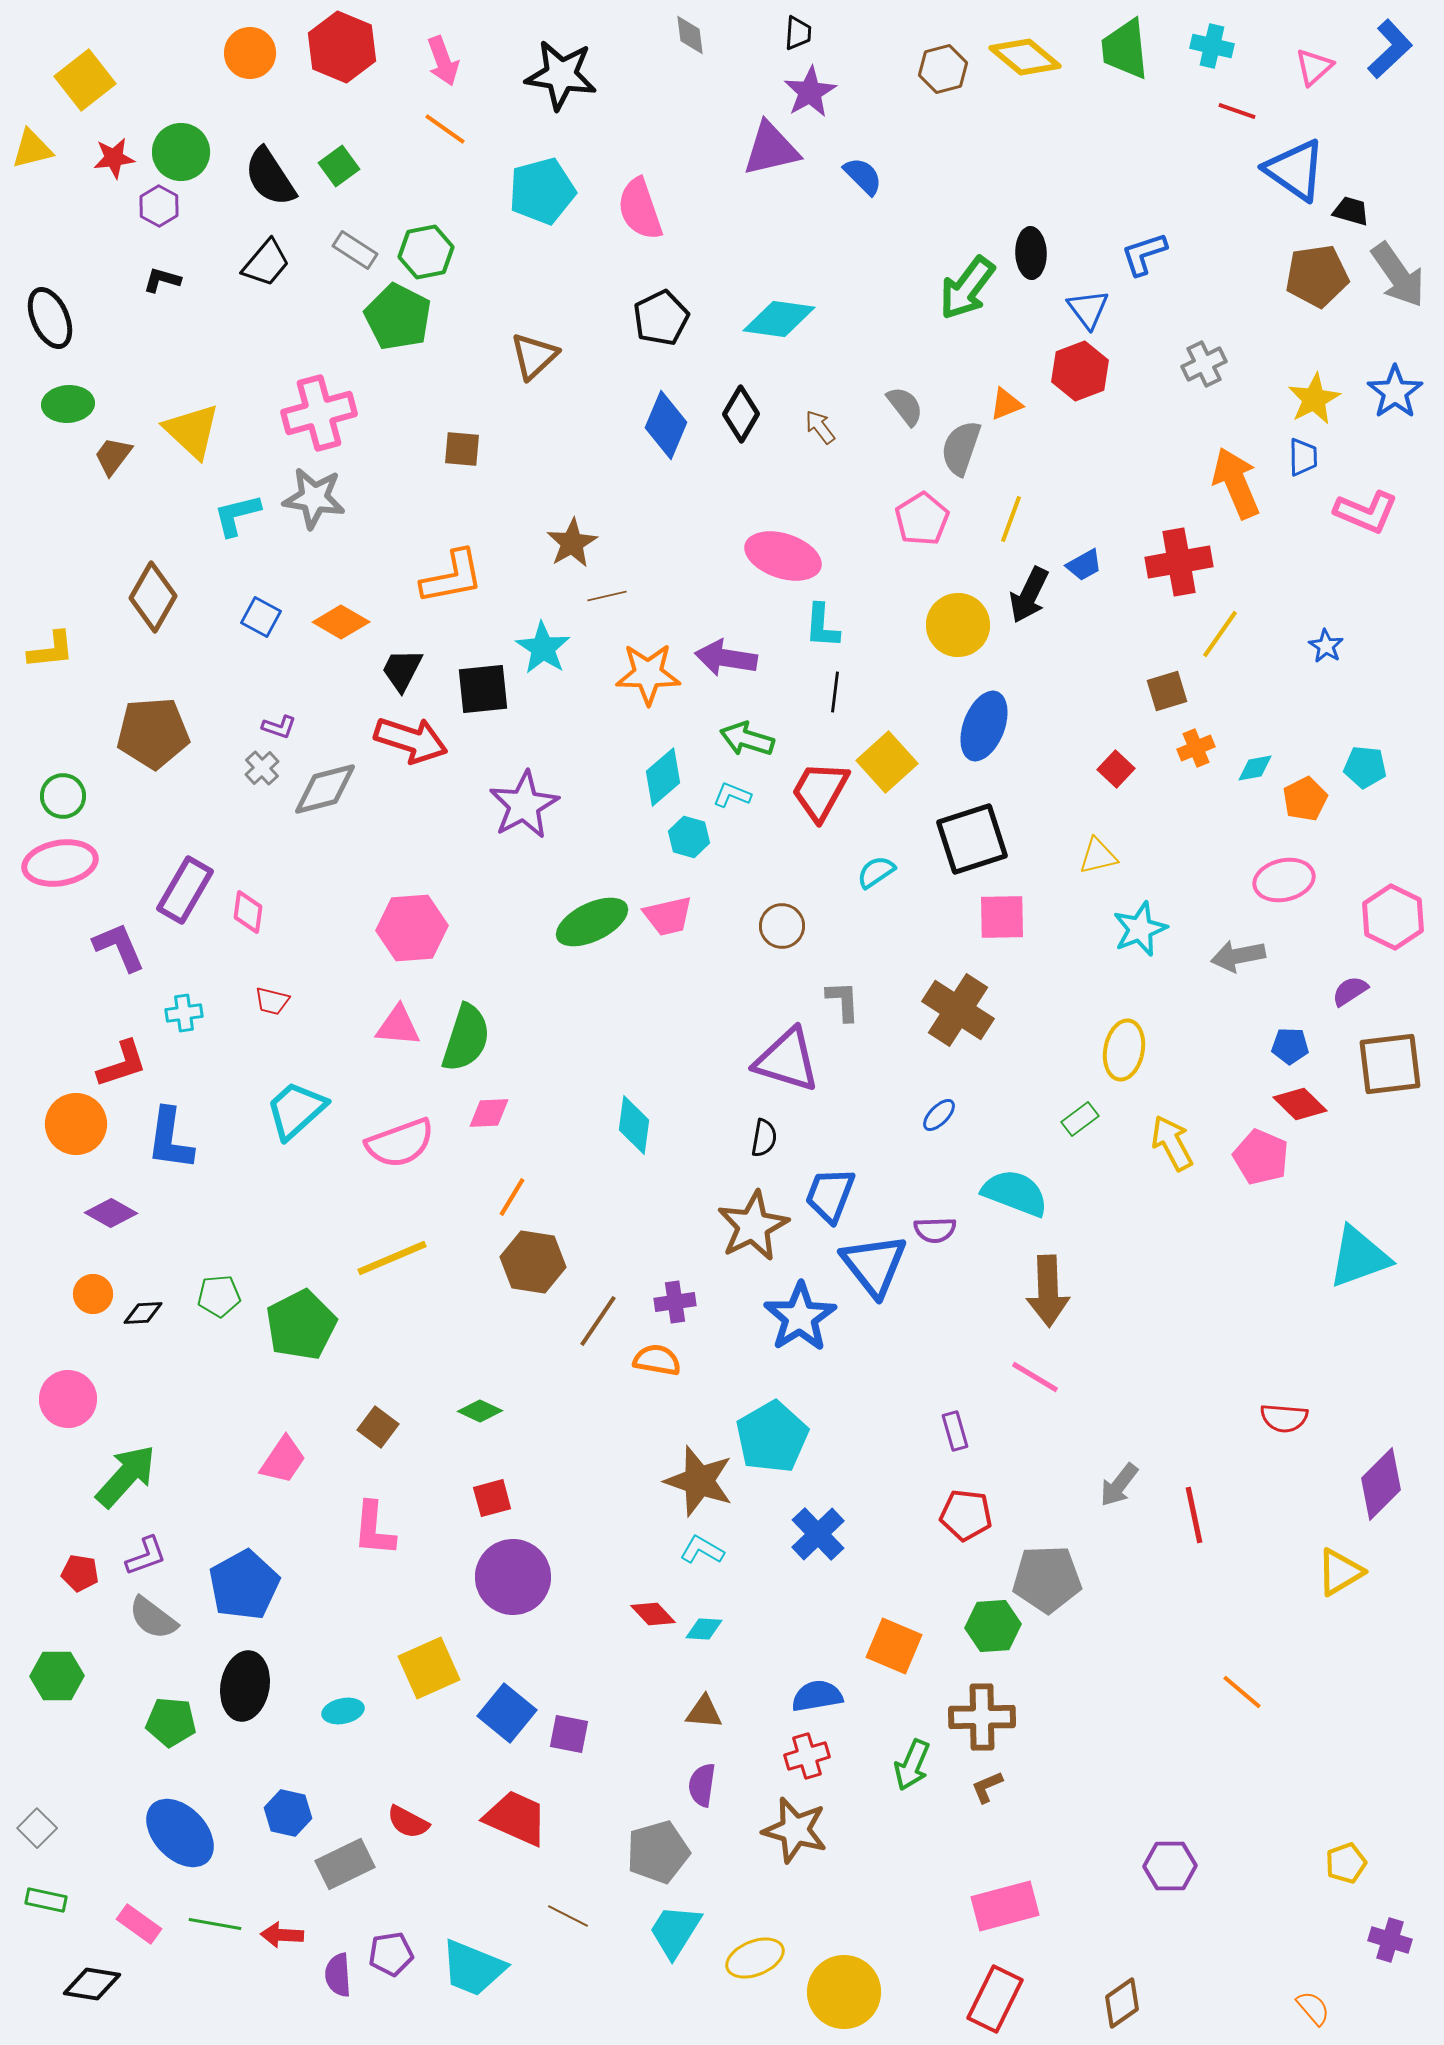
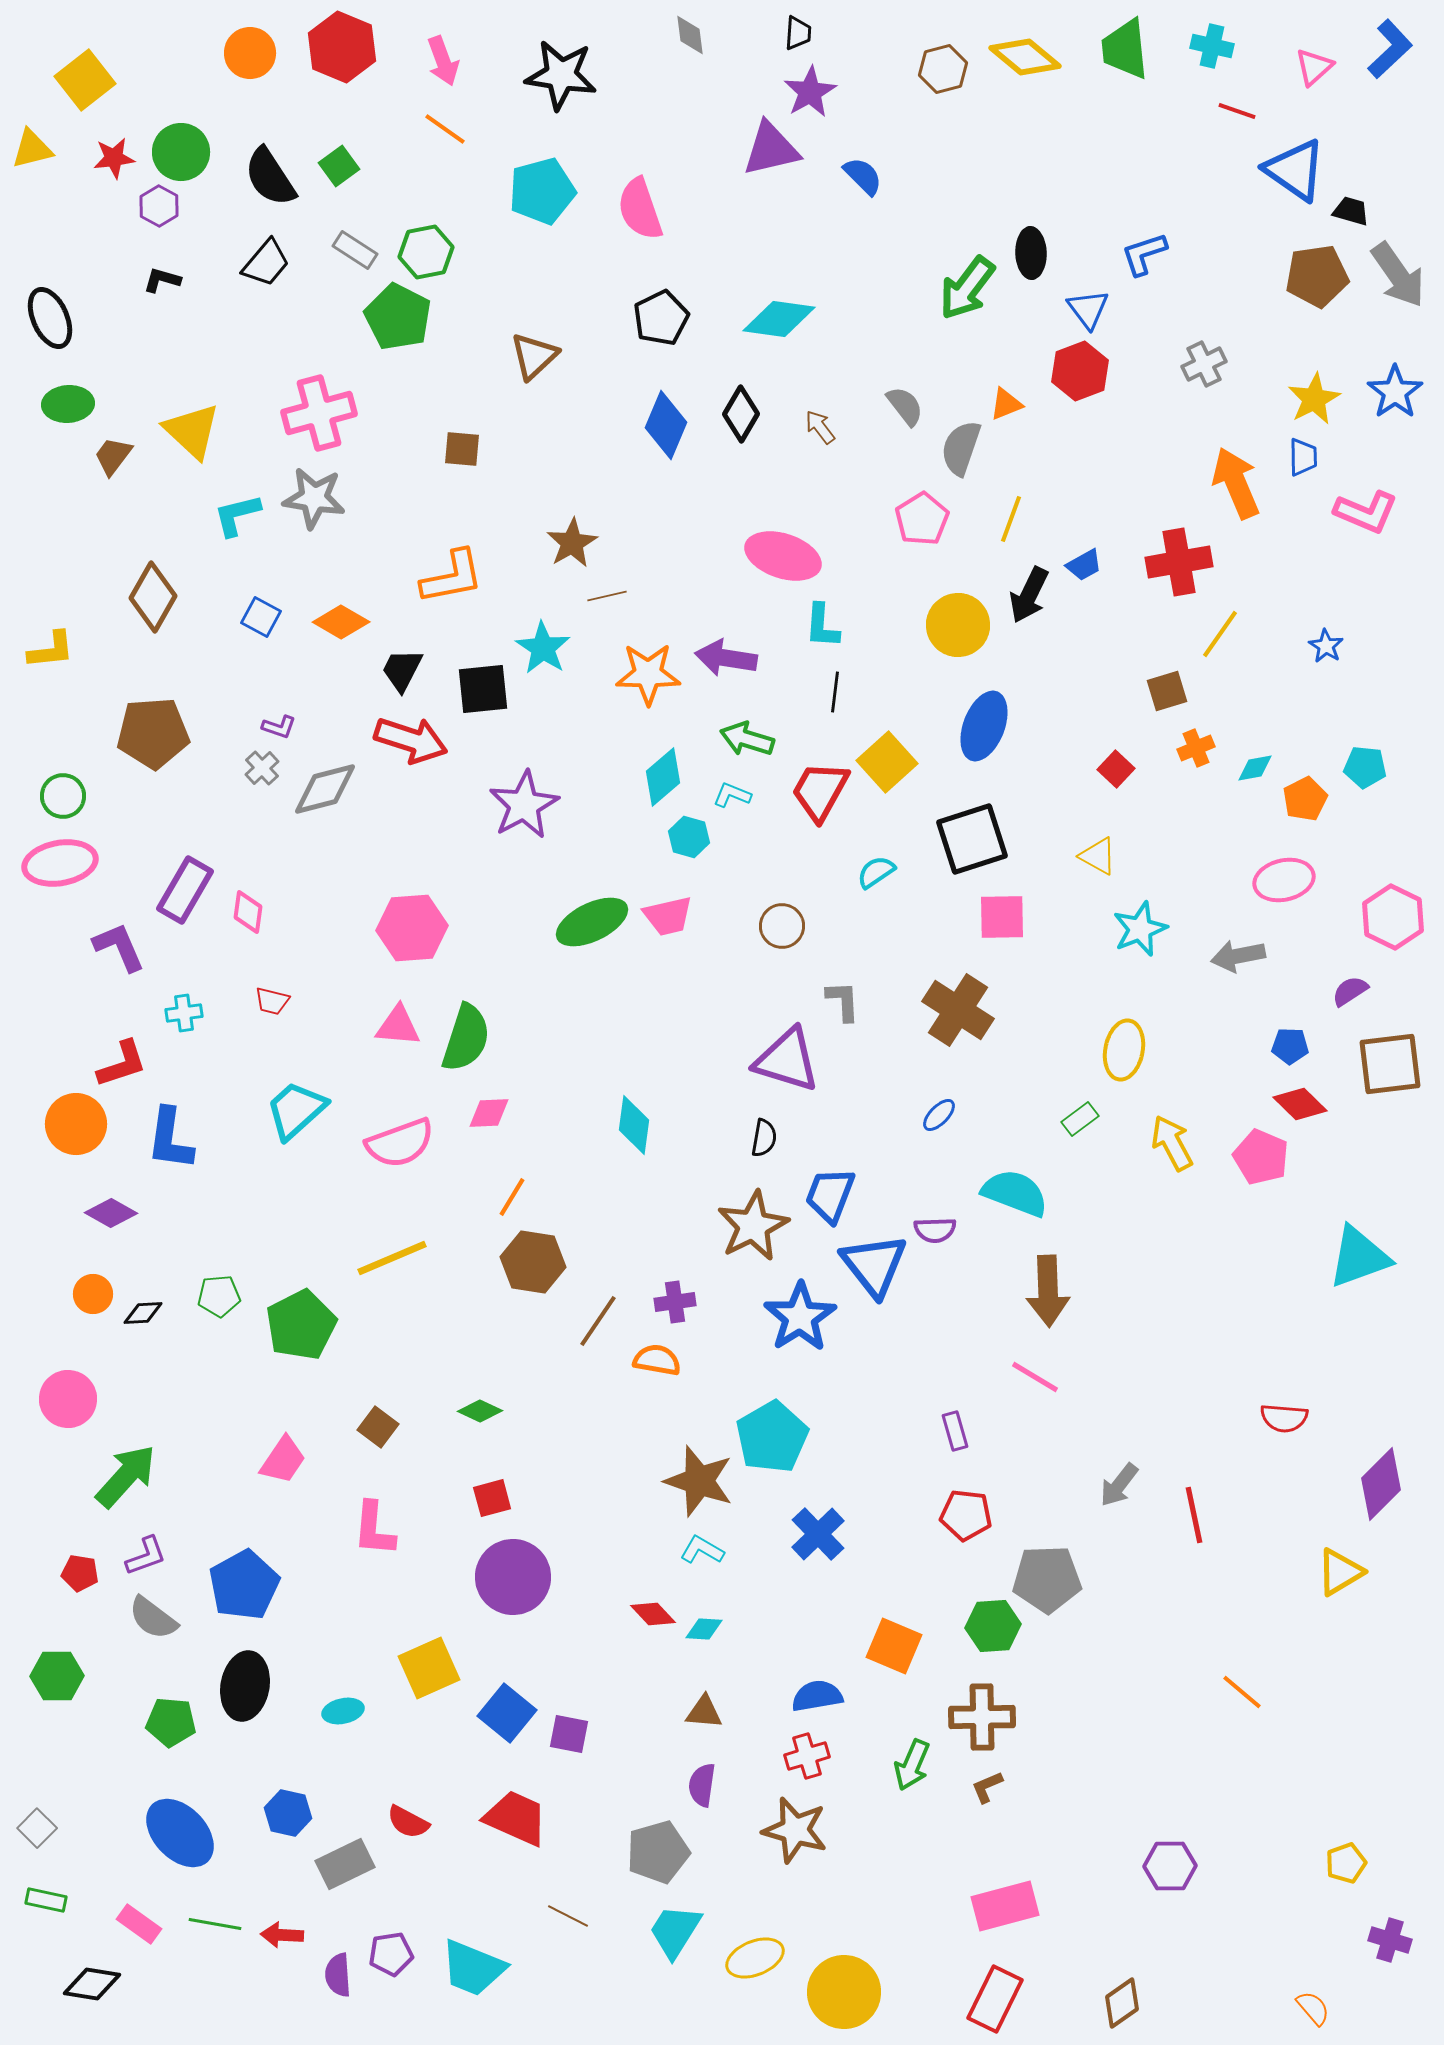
yellow triangle at (1098, 856): rotated 42 degrees clockwise
